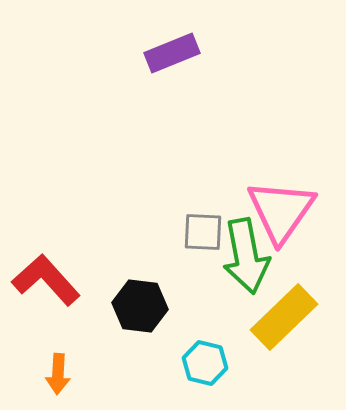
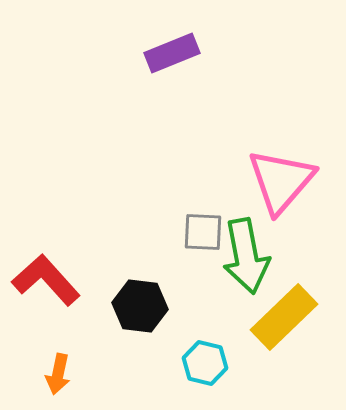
pink triangle: moved 30 px up; rotated 6 degrees clockwise
orange arrow: rotated 9 degrees clockwise
